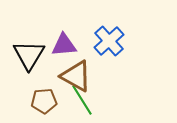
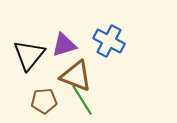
blue cross: rotated 20 degrees counterclockwise
purple triangle: rotated 12 degrees counterclockwise
black triangle: rotated 8 degrees clockwise
brown triangle: rotated 8 degrees counterclockwise
